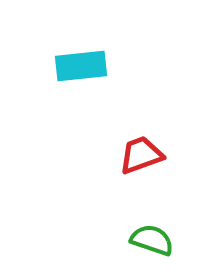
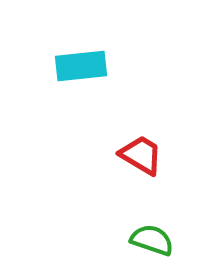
red trapezoid: rotated 51 degrees clockwise
